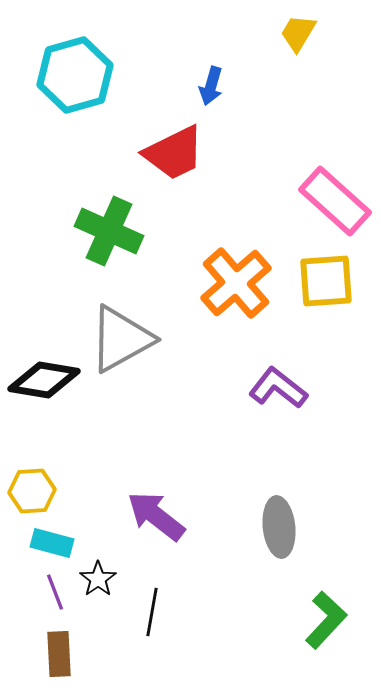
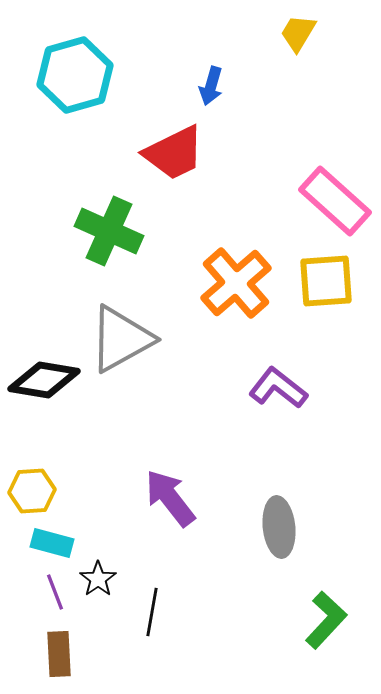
purple arrow: moved 14 px right, 18 px up; rotated 14 degrees clockwise
